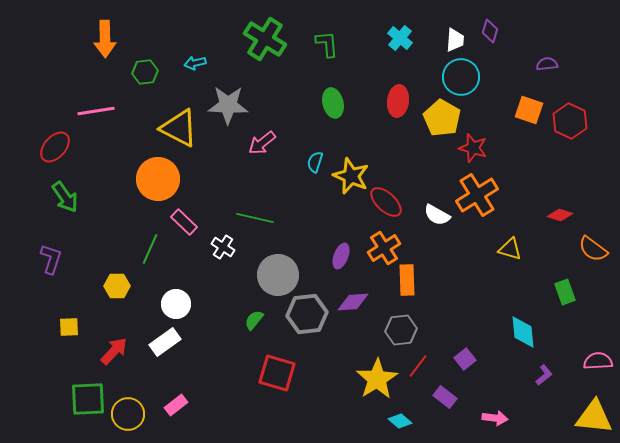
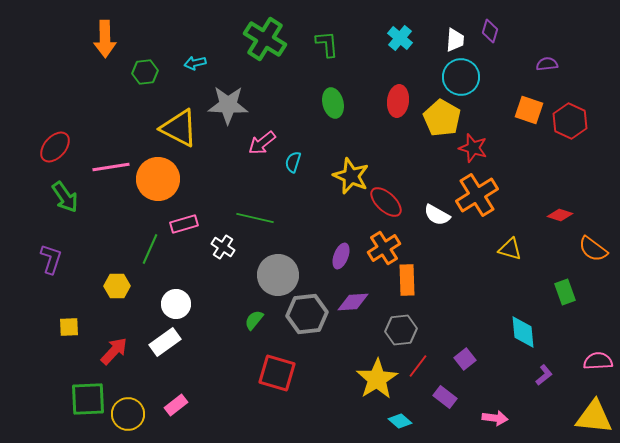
pink line at (96, 111): moved 15 px right, 56 px down
cyan semicircle at (315, 162): moved 22 px left
pink rectangle at (184, 222): moved 2 px down; rotated 60 degrees counterclockwise
